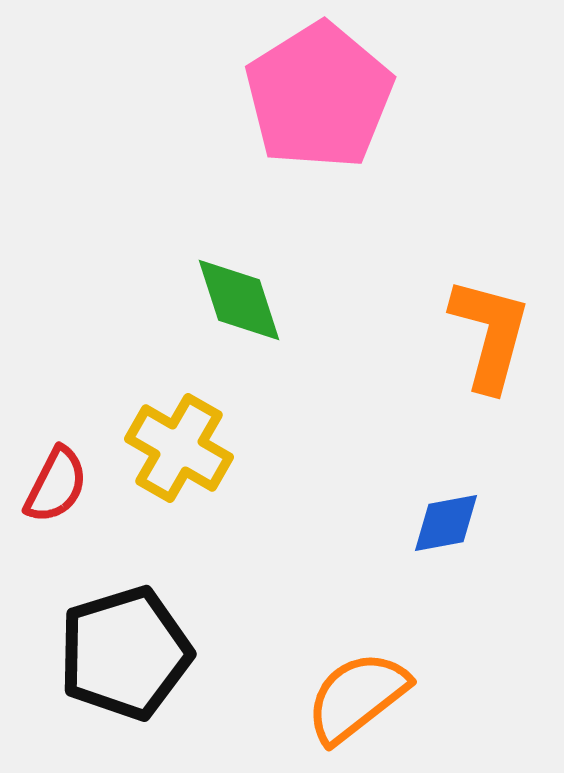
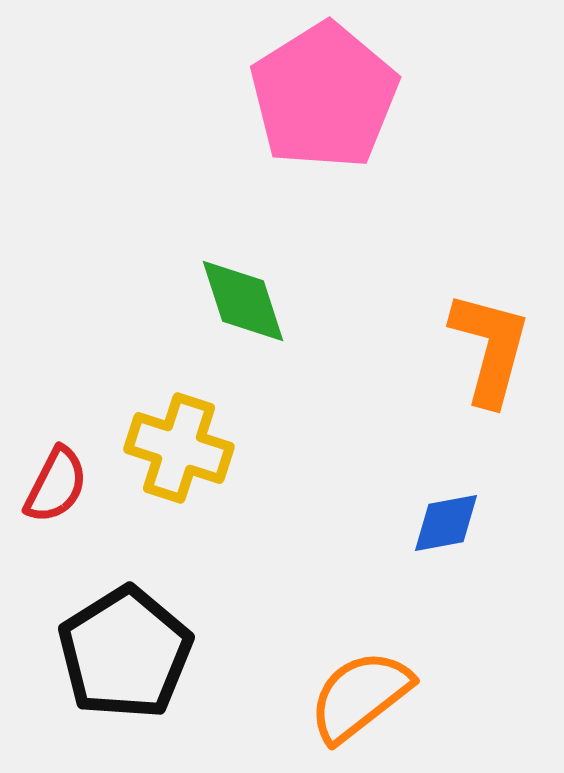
pink pentagon: moved 5 px right
green diamond: moved 4 px right, 1 px down
orange L-shape: moved 14 px down
yellow cross: rotated 12 degrees counterclockwise
black pentagon: rotated 15 degrees counterclockwise
orange semicircle: moved 3 px right, 1 px up
